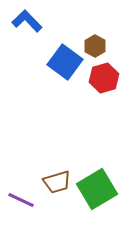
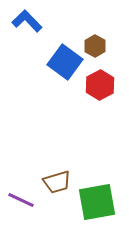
red hexagon: moved 4 px left, 7 px down; rotated 12 degrees counterclockwise
green square: moved 13 px down; rotated 21 degrees clockwise
